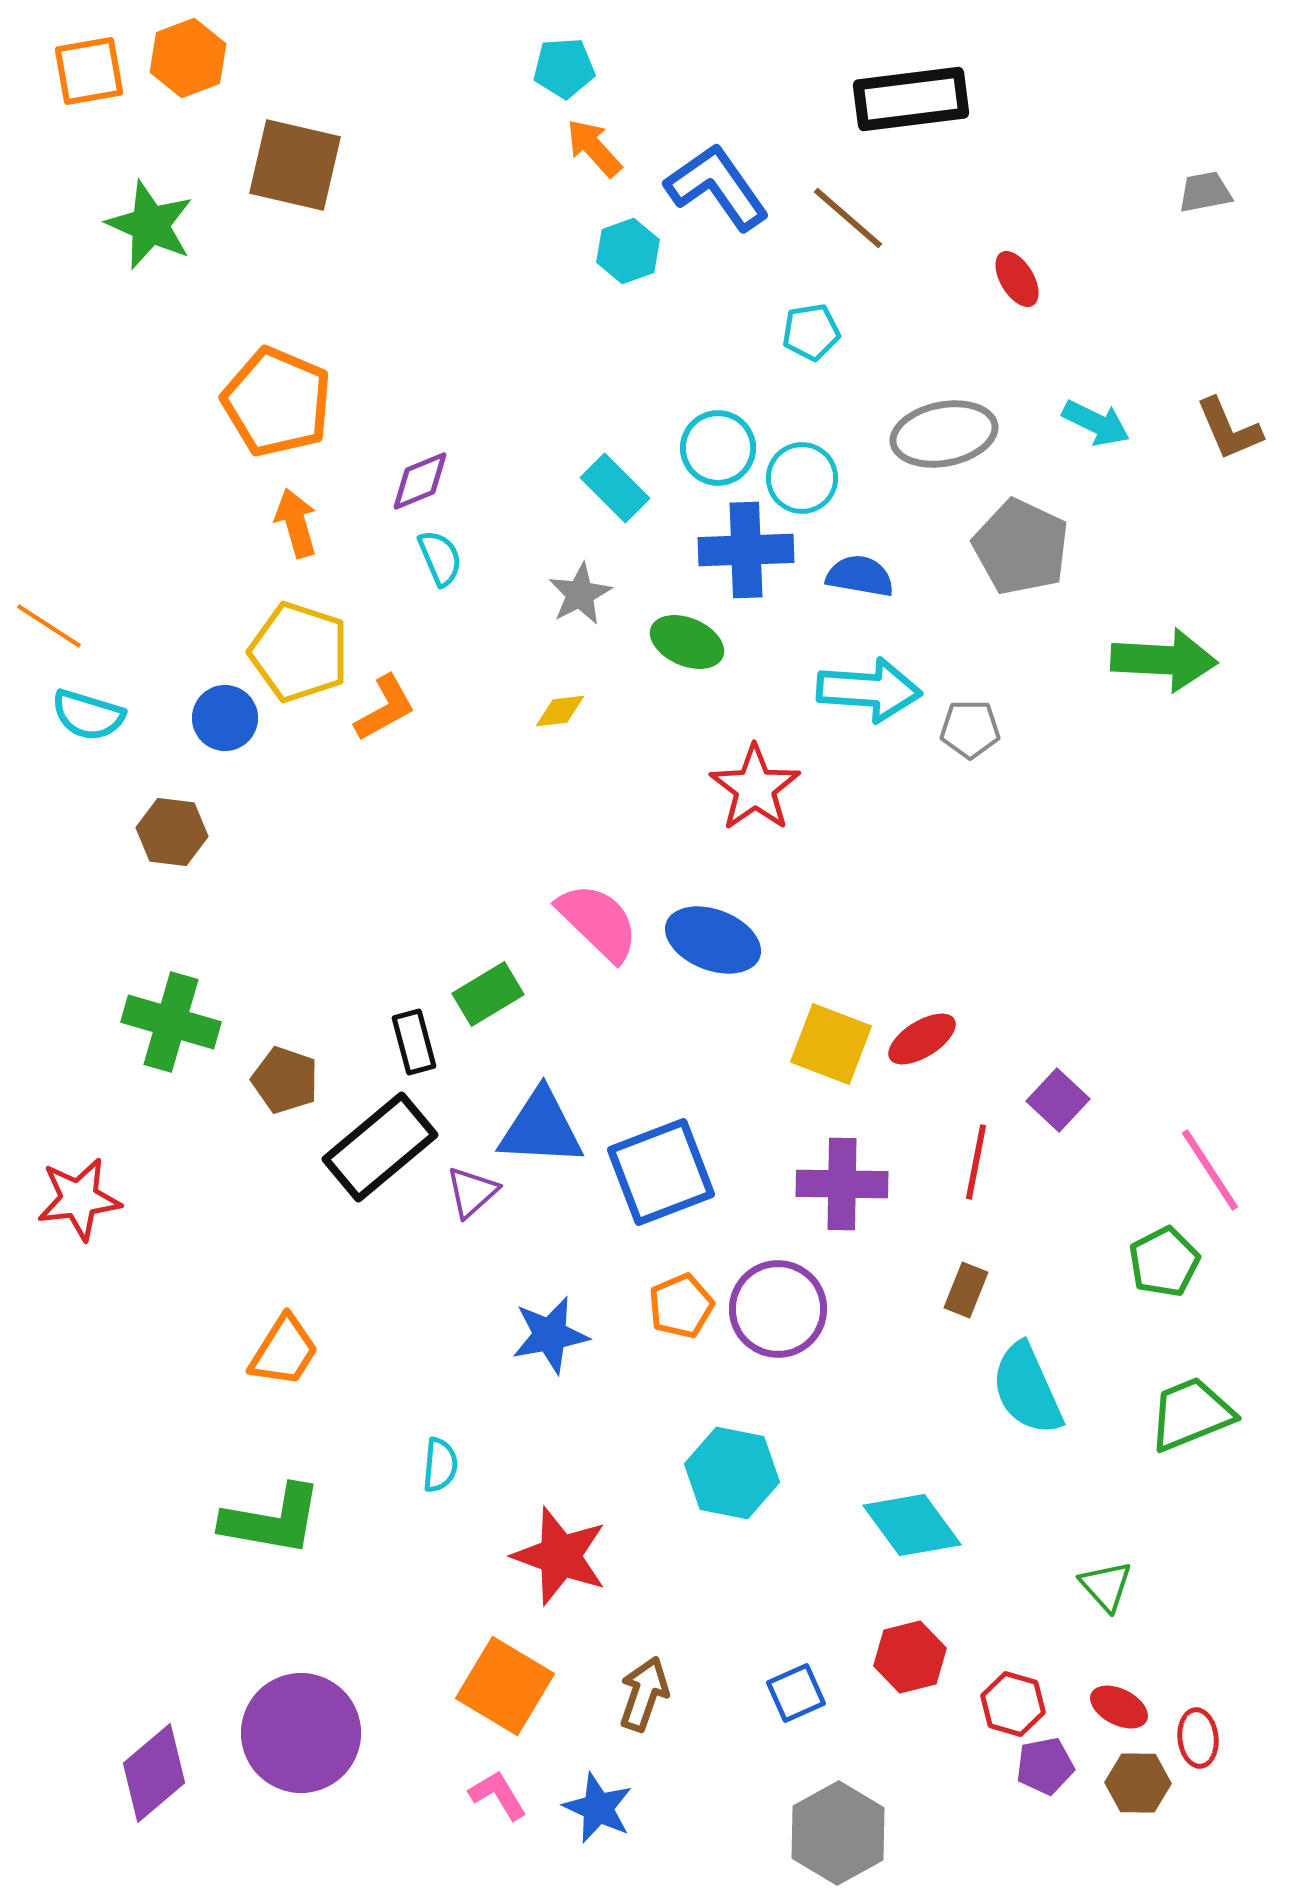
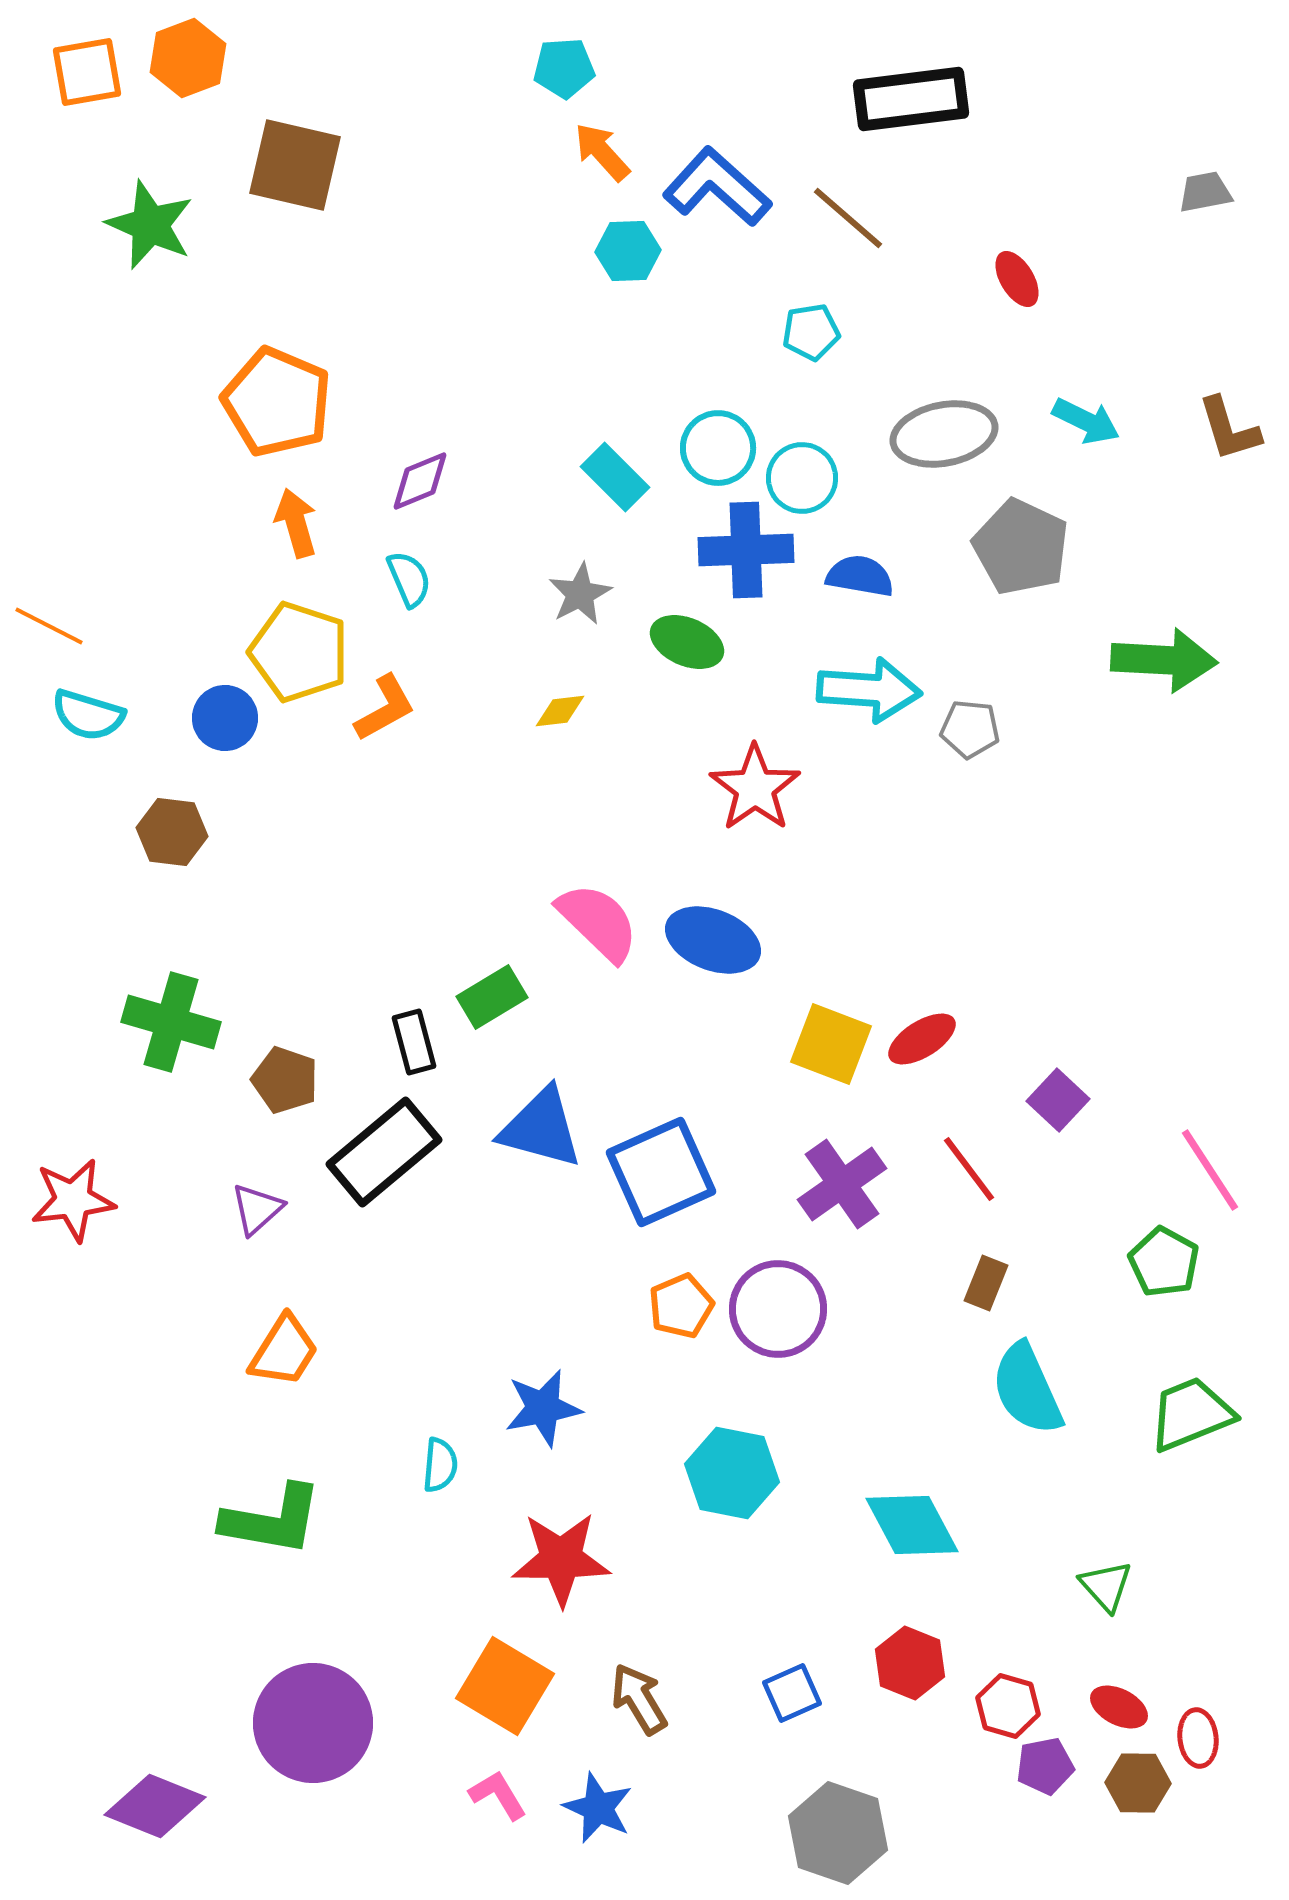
orange square at (89, 71): moved 2 px left, 1 px down
orange arrow at (594, 148): moved 8 px right, 4 px down
blue L-shape at (717, 187): rotated 13 degrees counterclockwise
cyan hexagon at (628, 251): rotated 18 degrees clockwise
cyan arrow at (1096, 423): moved 10 px left, 2 px up
brown L-shape at (1229, 429): rotated 6 degrees clockwise
cyan rectangle at (615, 488): moved 11 px up
cyan semicircle at (440, 558): moved 31 px left, 21 px down
orange line at (49, 626): rotated 6 degrees counterclockwise
gray pentagon at (970, 729): rotated 6 degrees clockwise
green rectangle at (488, 994): moved 4 px right, 3 px down
blue triangle at (541, 1128): rotated 12 degrees clockwise
black rectangle at (380, 1147): moved 4 px right, 5 px down
red line at (976, 1162): moved 7 px left, 7 px down; rotated 48 degrees counterclockwise
blue square at (661, 1172): rotated 3 degrees counterclockwise
purple cross at (842, 1184): rotated 36 degrees counterclockwise
purple triangle at (472, 1192): moved 215 px left, 17 px down
red star at (79, 1199): moved 6 px left, 1 px down
green pentagon at (1164, 1262): rotated 16 degrees counterclockwise
brown rectangle at (966, 1290): moved 20 px right, 7 px up
blue star at (550, 1335): moved 7 px left, 73 px down
cyan diamond at (912, 1525): rotated 8 degrees clockwise
red star at (560, 1556): moved 1 px right, 3 px down; rotated 20 degrees counterclockwise
red hexagon at (910, 1657): moved 6 px down; rotated 24 degrees counterclockwise
blue square at (796, 1693): moved 4 px left
brown arrow at (644, 1694): moved 5 px left, 5 px down; rotated 50 degrees counterclockwise
red hexagon at (1013, 1704): moved 5 px left, 2 px down
purple circle at (301, 1733): moved 12 px right, 10 px up
purple diamond at (154, 1773): moved 1 px right, 33 px down; rotated 62 degrees clockwise
gray hexagon at (838, 1833): rotated 12 degrees counterclockwise
